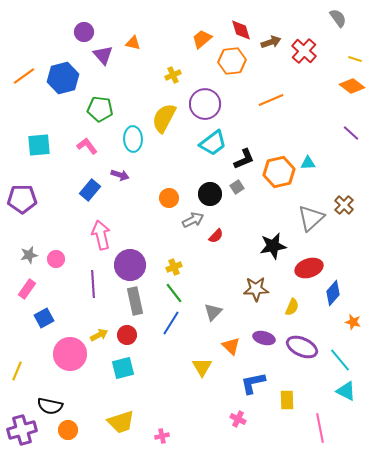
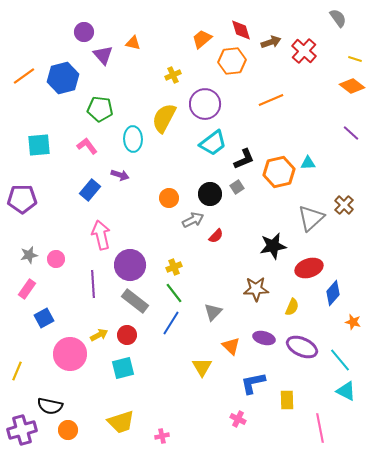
gray rectangle at (135, 301): rotated 40 degrees counterclockwise
